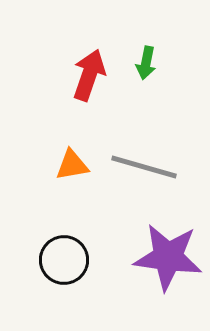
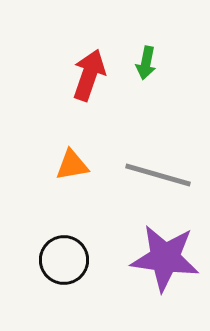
gray line: moved 14 px right, 8 px down
purple star: moved 3 px left, 1 px down
